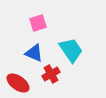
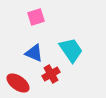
pink square: moved 2 px left, 6 px up
